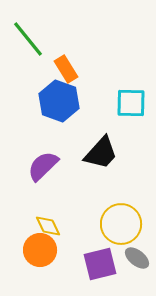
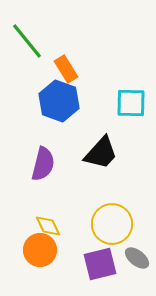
green line: moved 1 px left, 2 px down
purple semicircle: moved 2 px up; rotated 148 degrees clockwise
yellow circle: moved 9 px left
